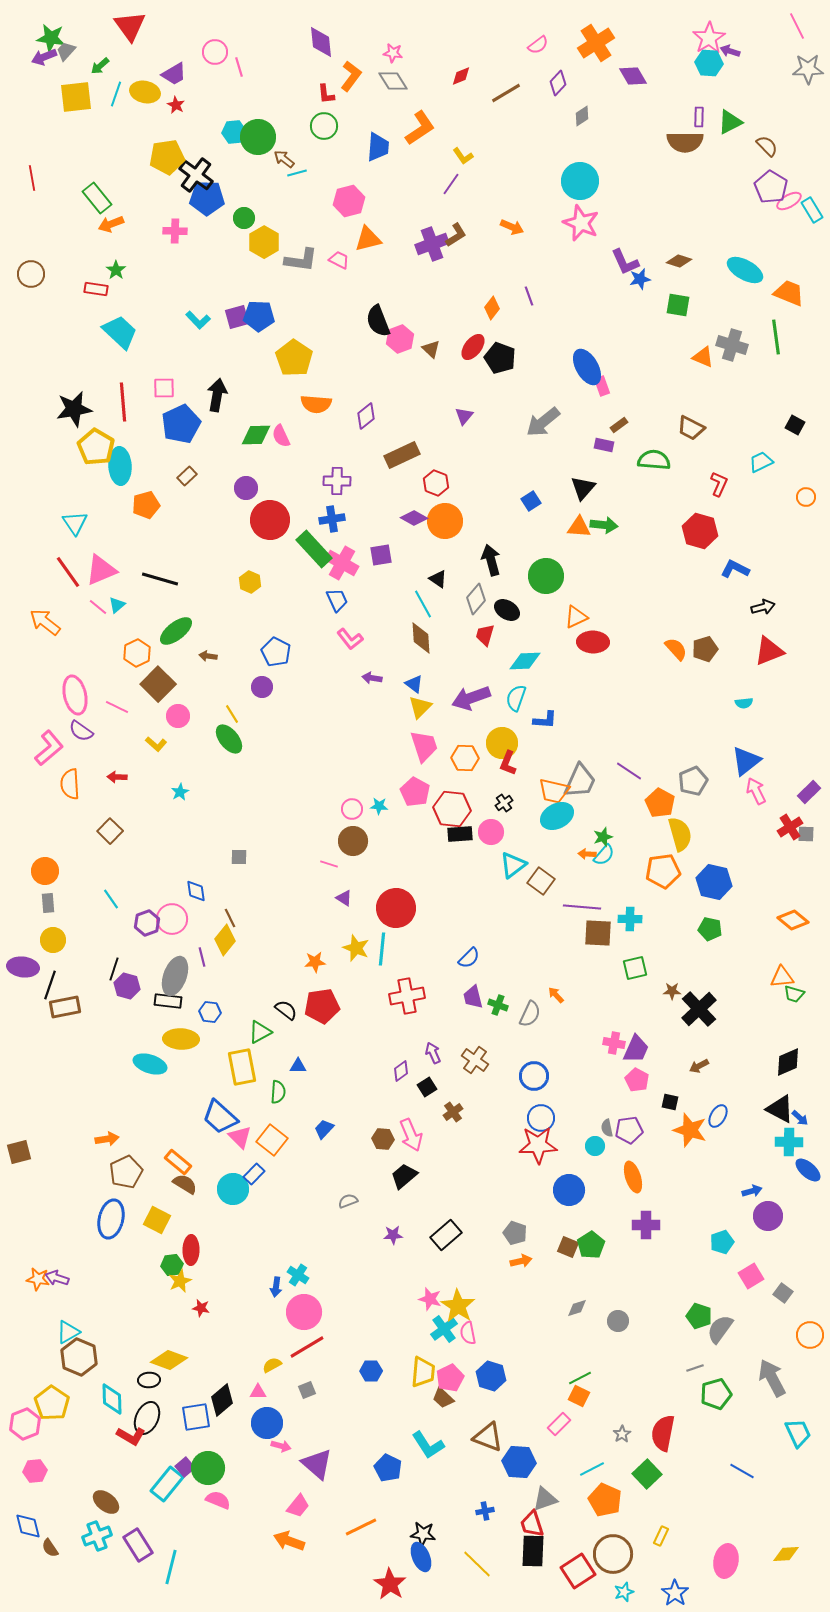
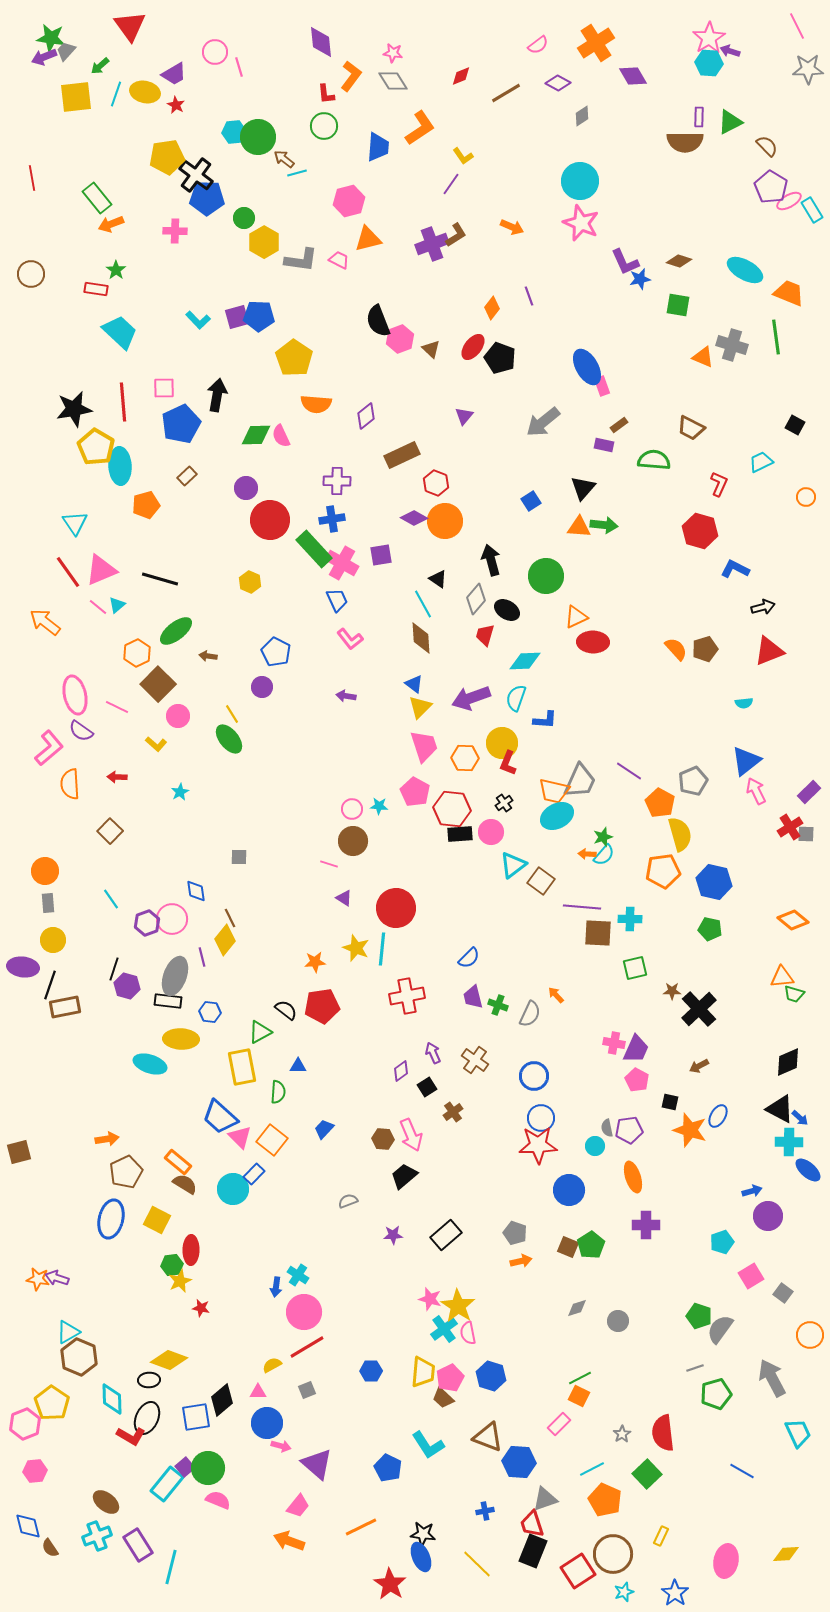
purple diamond at (558, 83): rotated 75 degrees clockwise
purple arrow at (372, 678): moved 26 px left, 18 px down
red semicircle at (663, 1433): rotated 18 degrees counterclockwise
black rectangle at (533, 1551): rotated 20 degrees clockwise
